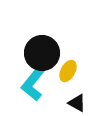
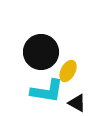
black circle: moved 1 px left, 1 px up
cyan L-shape: moved 14 px right, 7 px down; rotated 120 degrees counterclockwise
